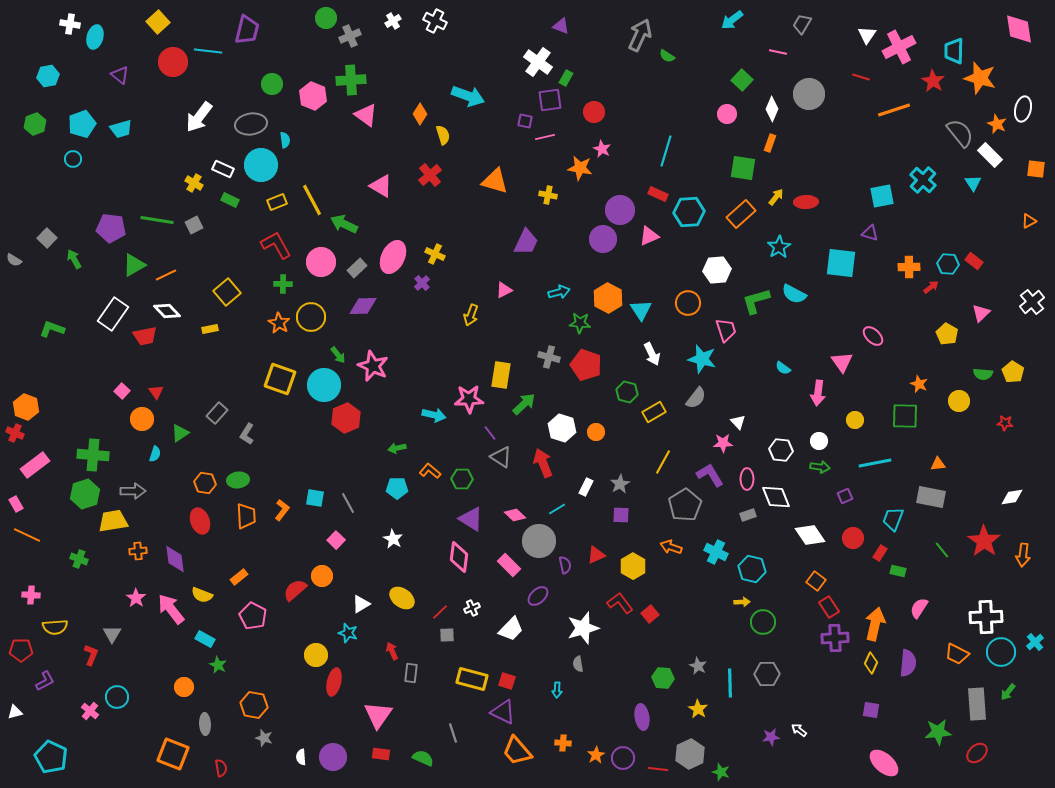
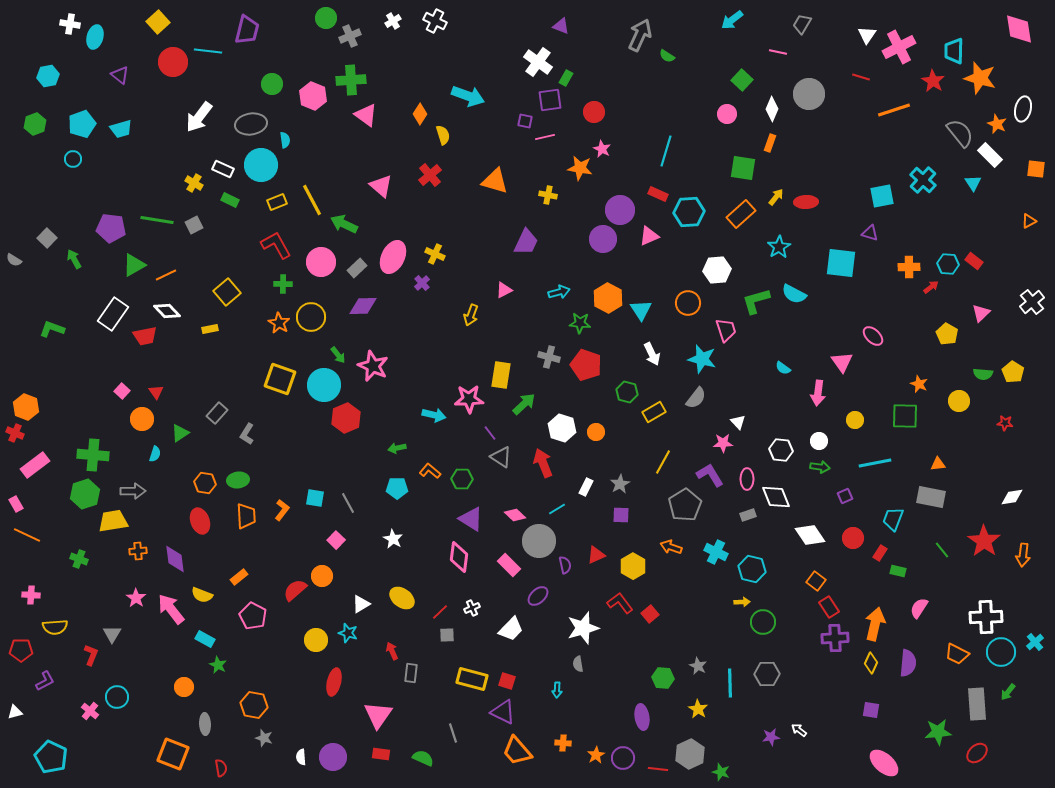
pink triangle at (381, 186): rotated 10 degrees clockwise
yellow circle at (316, 655): moved 15 px up
